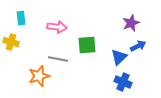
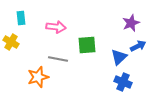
pink arrow: moved 1 px left
yellow cross: rotated 14 degrees clockwise
orange star: moved 1 px left, 1 px down
